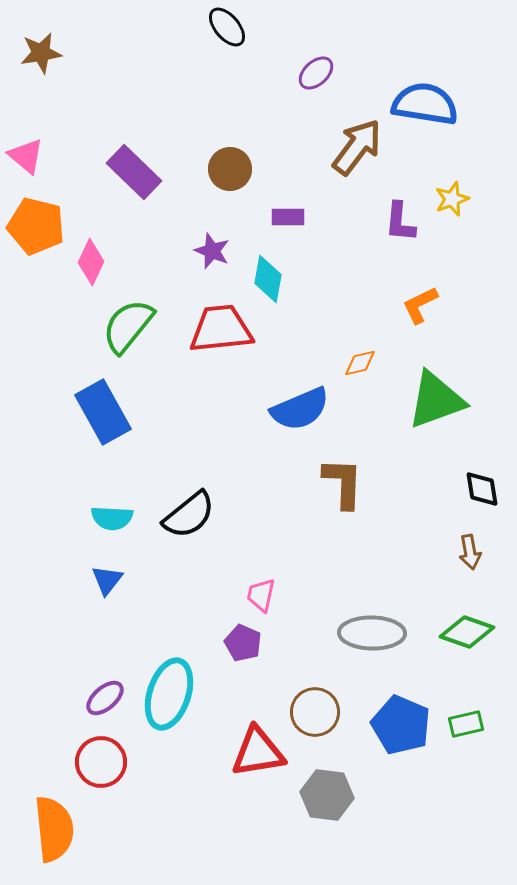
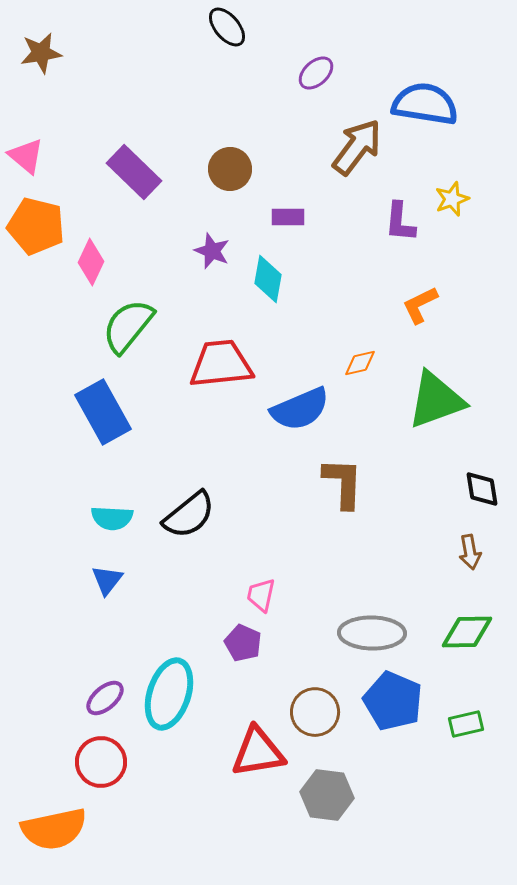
red trapezoid at (221, 329): moved 35 px down
green diamond at (467, 632): rotated 20 degrees counterclockwise
blue pentagon at (401, 725): moved 8 px left, 24 px up
orange semicircle at (54, 829): rotated 84 degrees clockwise
